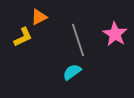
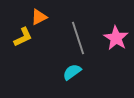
pink star: moved 1 px right, 4 px down
gray line: moved 2 px up
